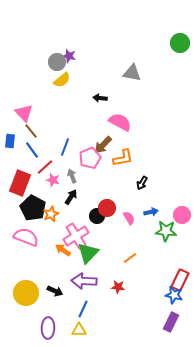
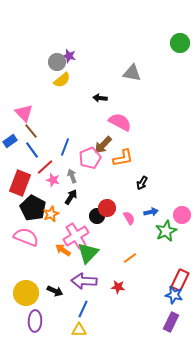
blue rectangle at (10, 141): rotated 48 degrees clockwise
green star at (166, 231): rotated 30 degrees counterclockwise
purple ellipse at (48, 328): moved 13 px left, 7 px up
